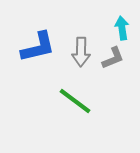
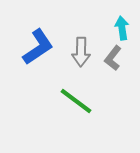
blue L-shape: rotated 21 degrees counterclockwise
gray L-shape: rotated 150 degrees clockwise
green line: moved 1 px right
